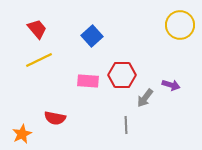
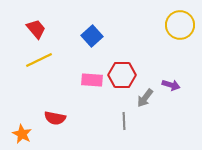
red trapezoid: moved 1 px left
pink rectangle: moved 4 px right, 1 px up
gray line: moved 2 px left, 4 px up
orange star: rotated 18 degrees counterclockwise
